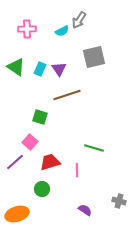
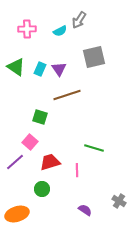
cyan semicircle: moved 2 px left
gray cross: rotated 16 degrees clockwise
